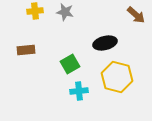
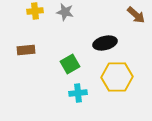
yellow hexagon: rotated 16 degrees counterclockwise
cyan cross: moved 1 px left, 2 px down
